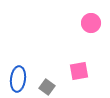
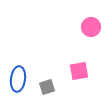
pink circle: moved 4 px down
gray square: rotated 35 degrees clockwise
